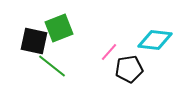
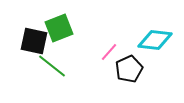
black pentagon: rotated 16 degrees counterclockwise
